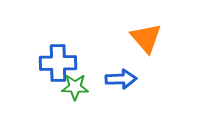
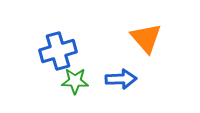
blue cross: moved 12 px up; rotated 15 degrees counterclockwise
green star: moved 6 px up
